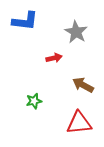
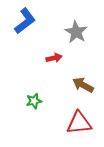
blue L-shape: rotated 44 degrees counterclockwise
